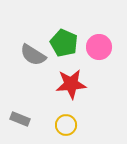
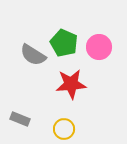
yellow circle: moved 2 px left, 4 px down
